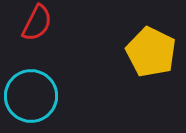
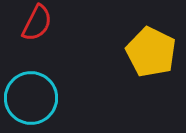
cyan circle: moved 2 px down
